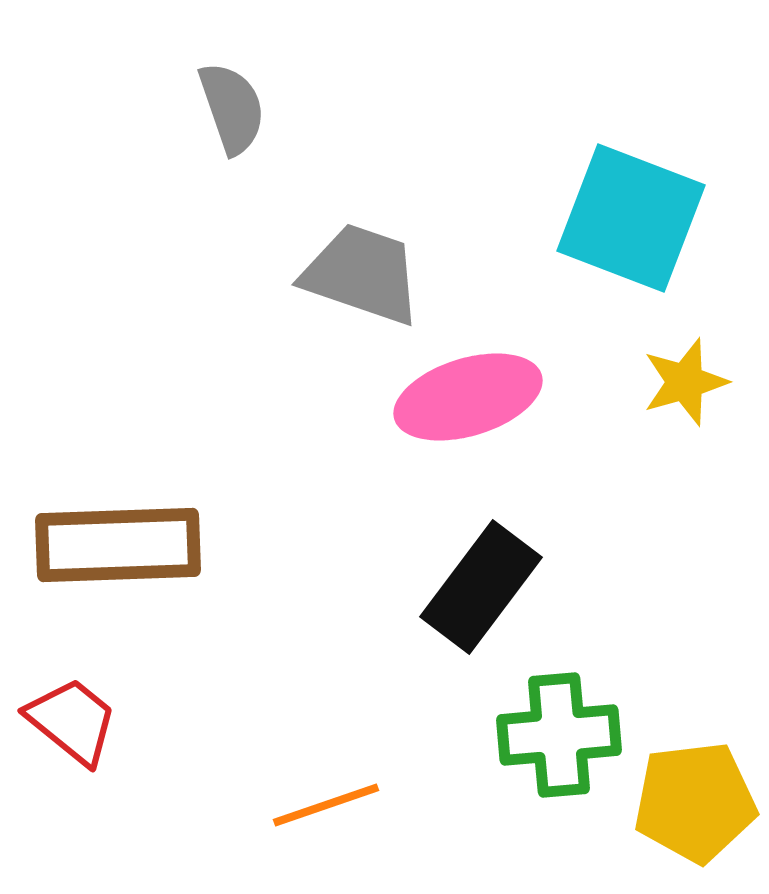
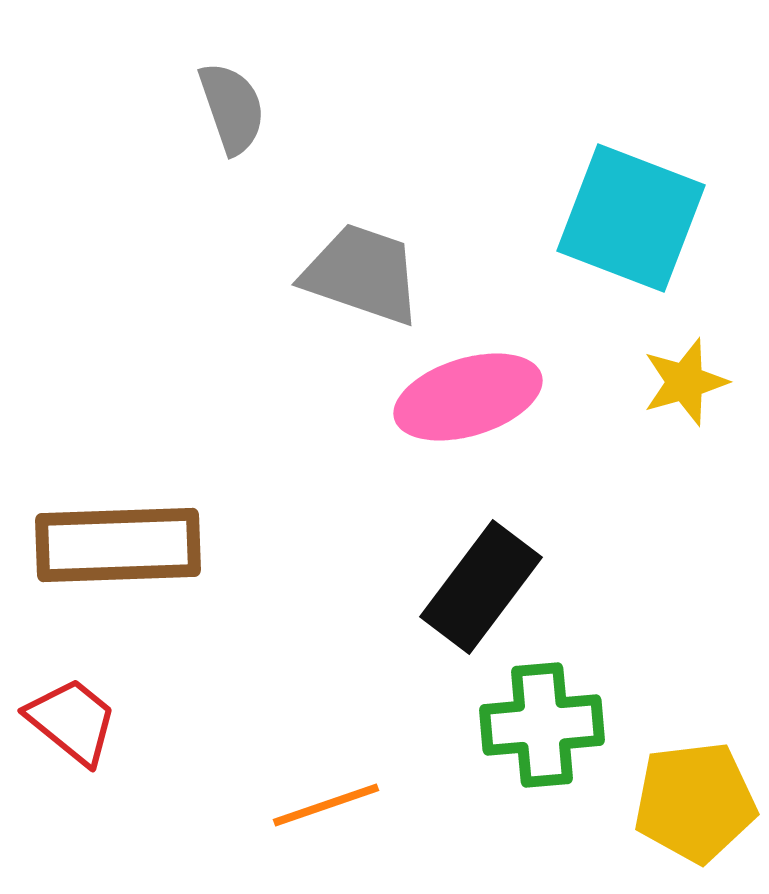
green cross: moved 17 px left, 10 px up
